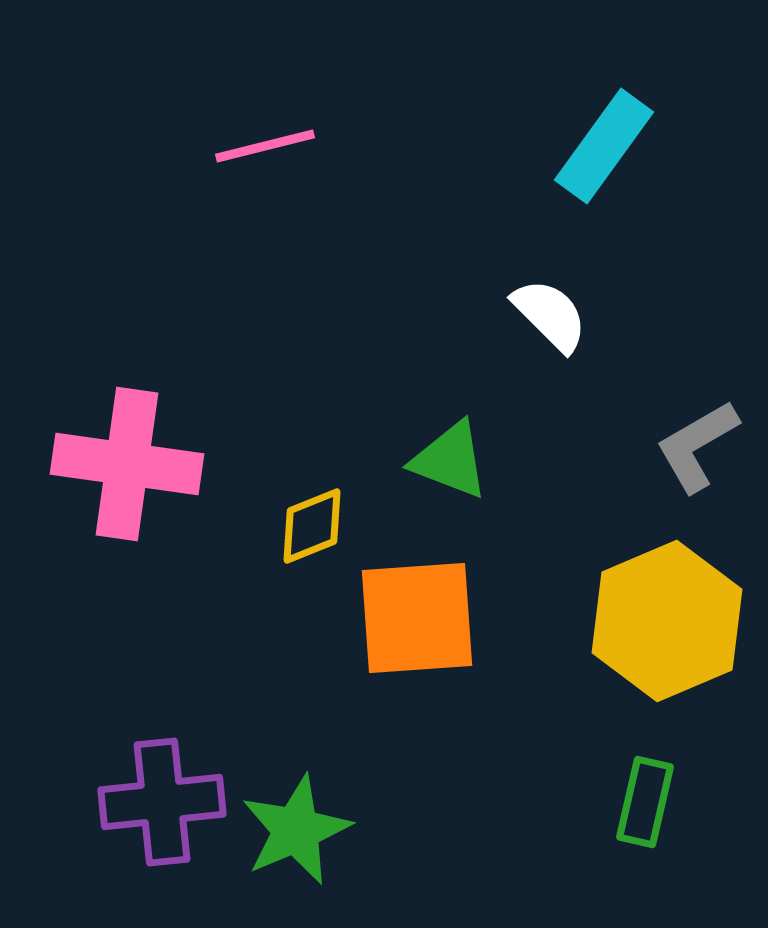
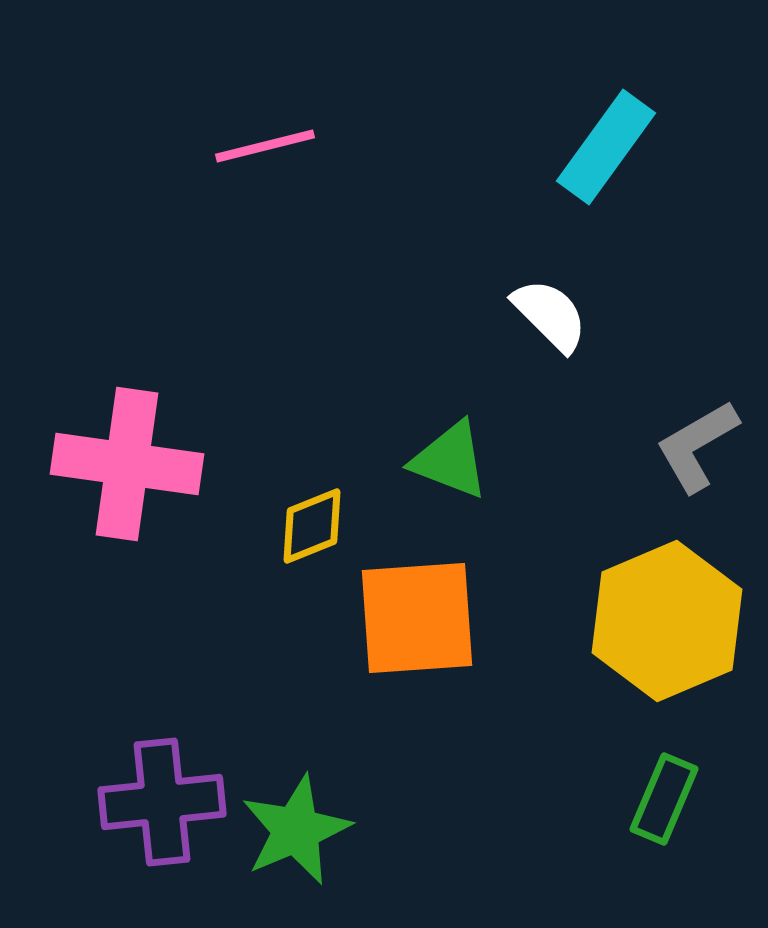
cyan rectangle: moved 2 px right, 1 px down
green rectangle: moved 19 px right, 3 px up; rotated 10 degrees clockwise
